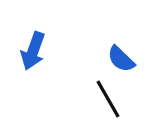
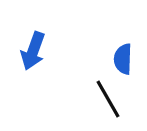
blue semicircle: moved 2 px right; rotated 48 degrees clockwise
